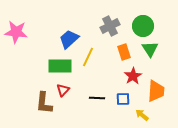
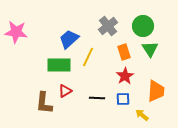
gray cross: moved 2 px left; rotated 12 degrees counterclockwise
green rectangle: moved 1 px left, 1 px up
red star: moved 8 px left
red triangle: moved 2 px right, 1 px down; rotated 16 degrees clockwise
